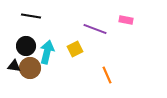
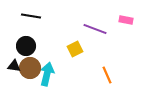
cyan arrow: moved 22 px down
